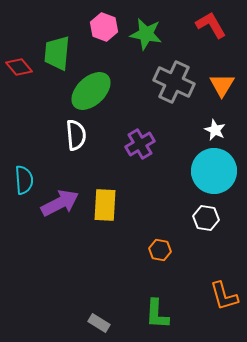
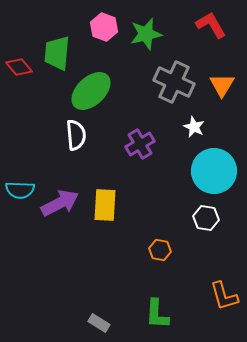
green star: rotated 24 degrees counterclockwise
white star: moved 21 px left, 3 px up
cyan semicircle: moved 4 px left, 10 px down; rotated 96 degrees clockwise
